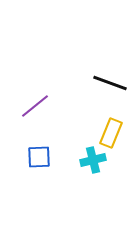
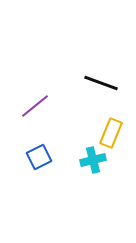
black line: moved 9 px left
blue square: rotated 25 degrees counterclockwise
